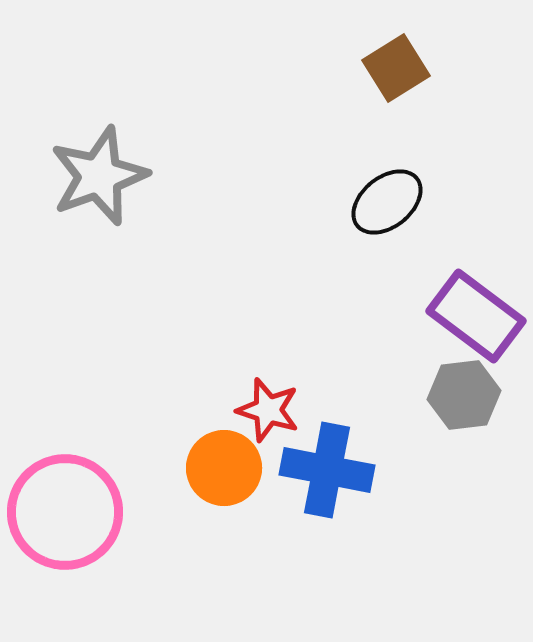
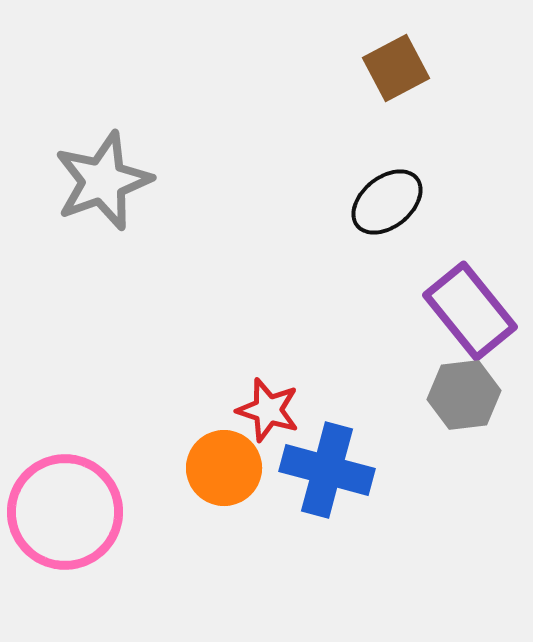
brown square: rotated 4 degrees clockwise
gray star: moved 4 px right, 5 px down
purple rectangle: moved 6 px left, 5 px up; rotated 14 degrees clockwise
blue cross: rotated 4 degrees clockwise
